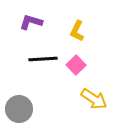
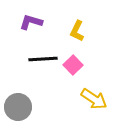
pink square: moved 3 px left
gray circle: moved 1 px left, 2 px up
